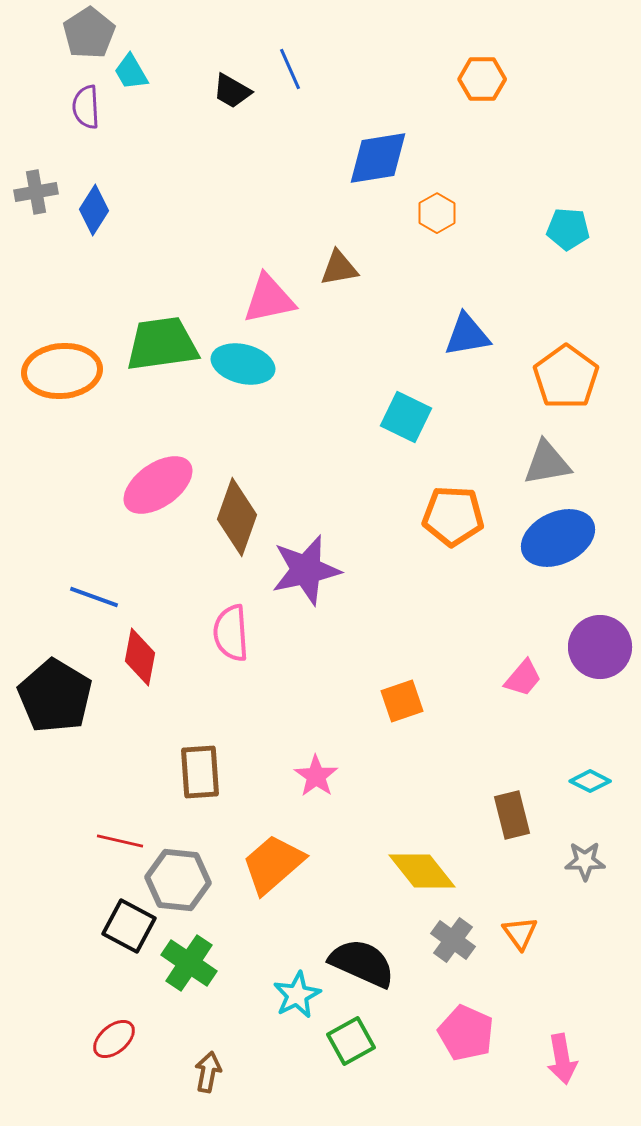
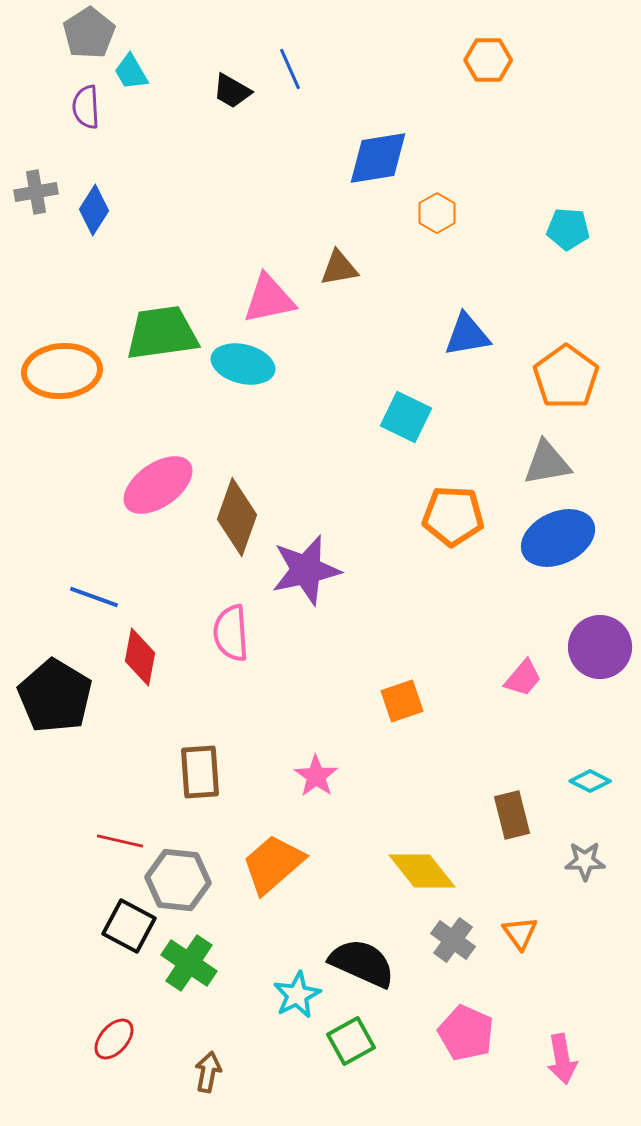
orange hexagon at (482, 79): moved 6 px right, 19 px up
green trapezoid at (162, 344): moved 11 px up
red ellipse at (114, 1039): rotated 9 degrees counterclockwise
